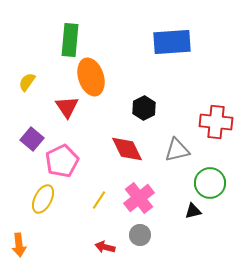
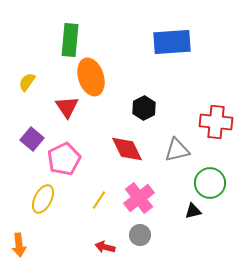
pink pentagon: moved 2 px right, 2 px up
